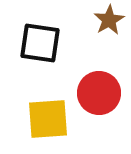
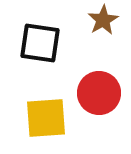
brown star: moved 6 px left
yellow square: moved 2 px left, 1 px up
